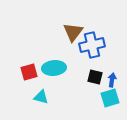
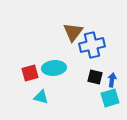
red square: moved 1 px right, 1 px down
